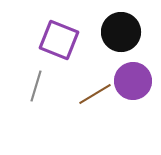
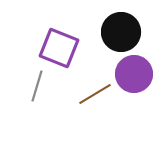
purple square: moved 8 px down
purple circle: moved 1 px right, 7 px up
gray line: moved 1 px right
